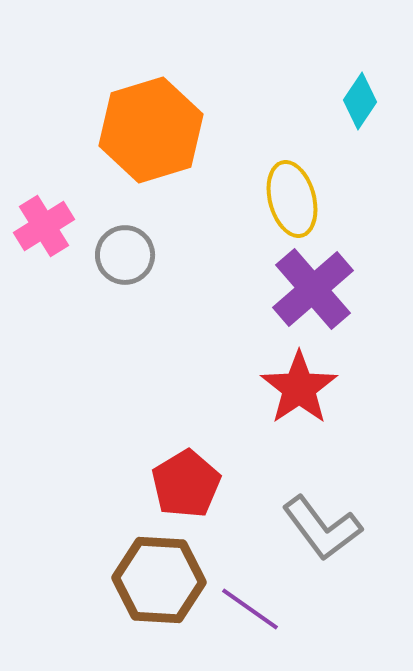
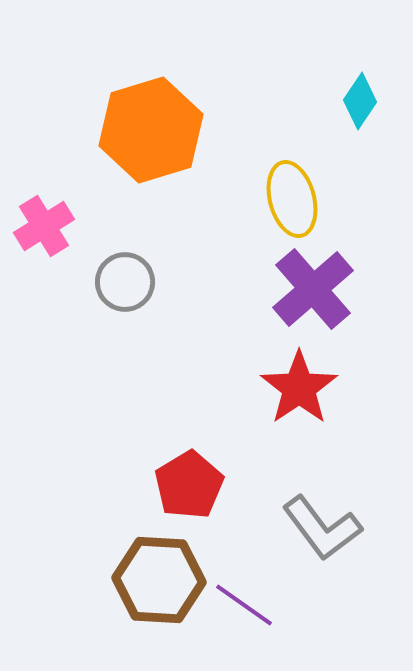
gray circle: moved 27 px down
red pentagon: moved 3 px right, 1 px down
purple line: moved 6 px left, 4 px up
